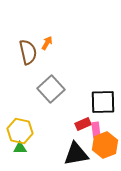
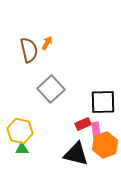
brown semicircle: moved 1 px right, 2 px up
green triangle: moved 2 px right, 1 px down
black triangle: rotated 24 degrees clockwise
